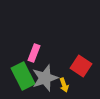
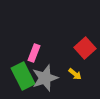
red square: moved 4 px right, 18 px up; rotated 15 degrees clockwise
yellow arrow: moved 11 px right, 11 px up; rotated 32 degrees counterclockwise
